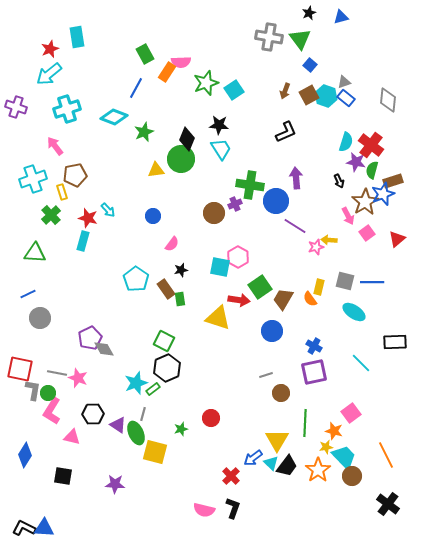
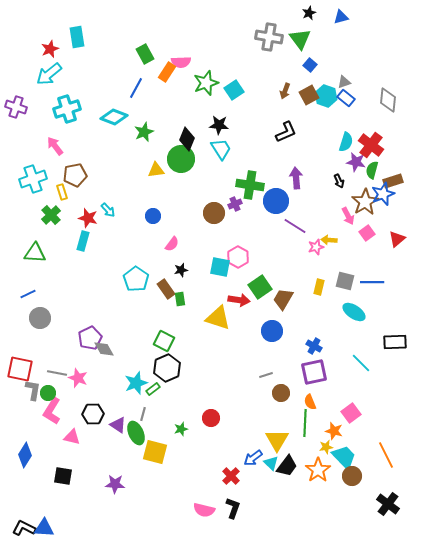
orange semicircle at (310, 299): moved 103 px down; rotated 14 degrees clockwise
